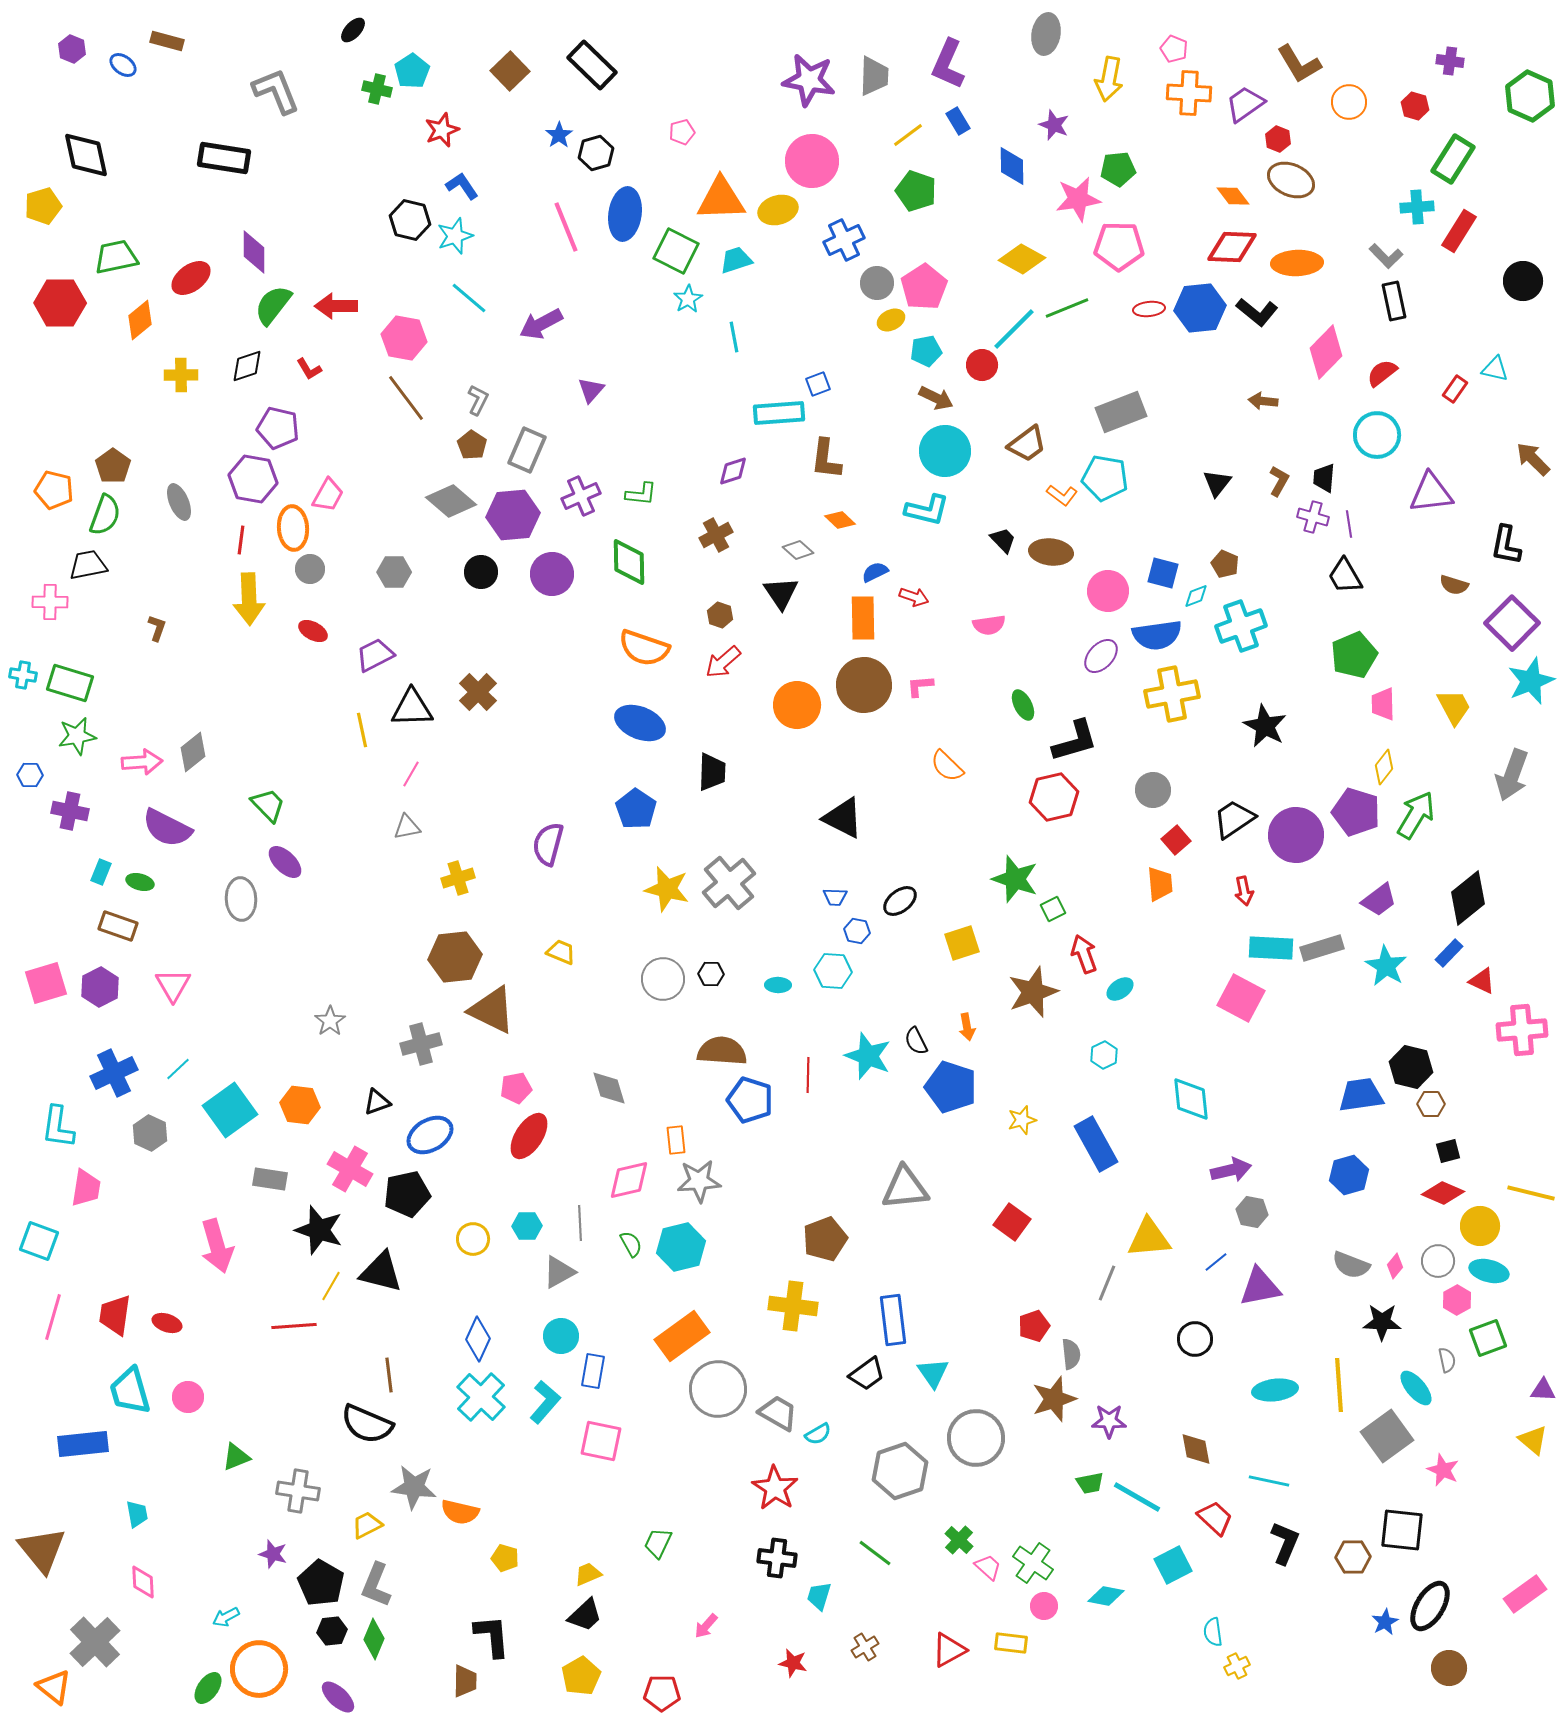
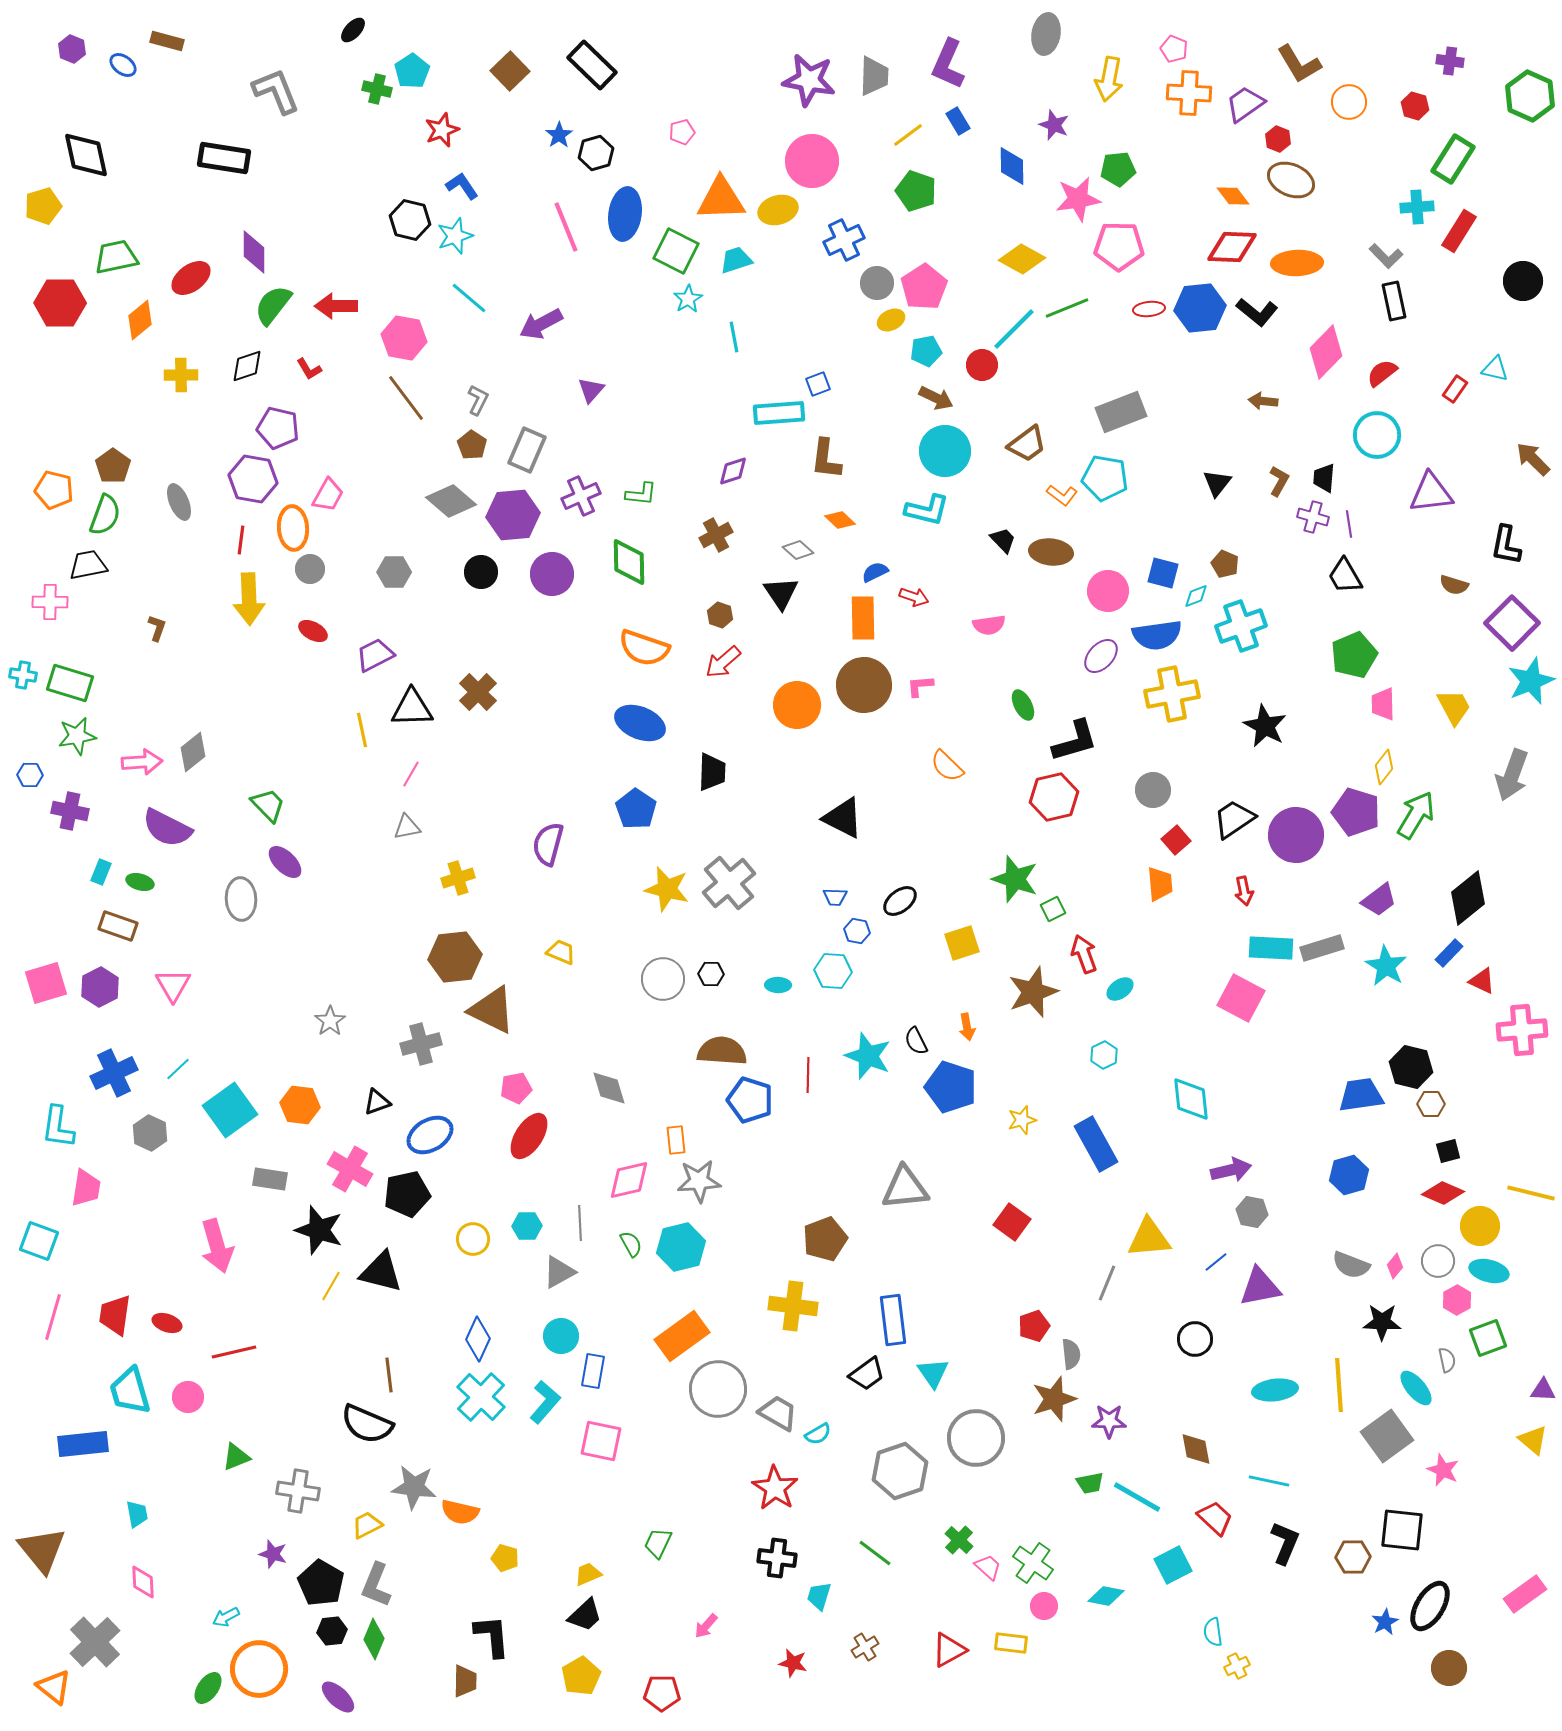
red line at (294, 1326): moved 60 px left, 26 px down; rotated 9 degrees counterclockwise
